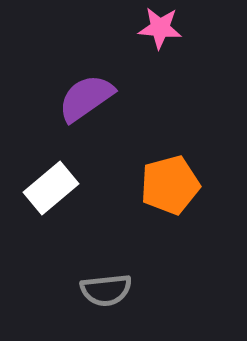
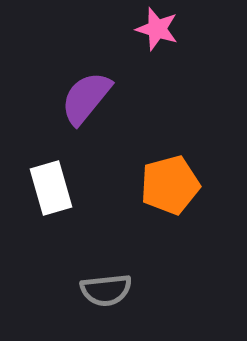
pink star: moved 3 px left, 1 px down; rotated 12 degrees clockwise
purple semicircle: rotated 16 degrees counterclockwise
white rectangle: rotated 66 degrees counterclockwise
